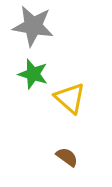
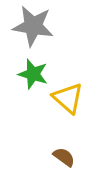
yellow triangle: moved 2 px left
brown semicircle: moved 3 px left
